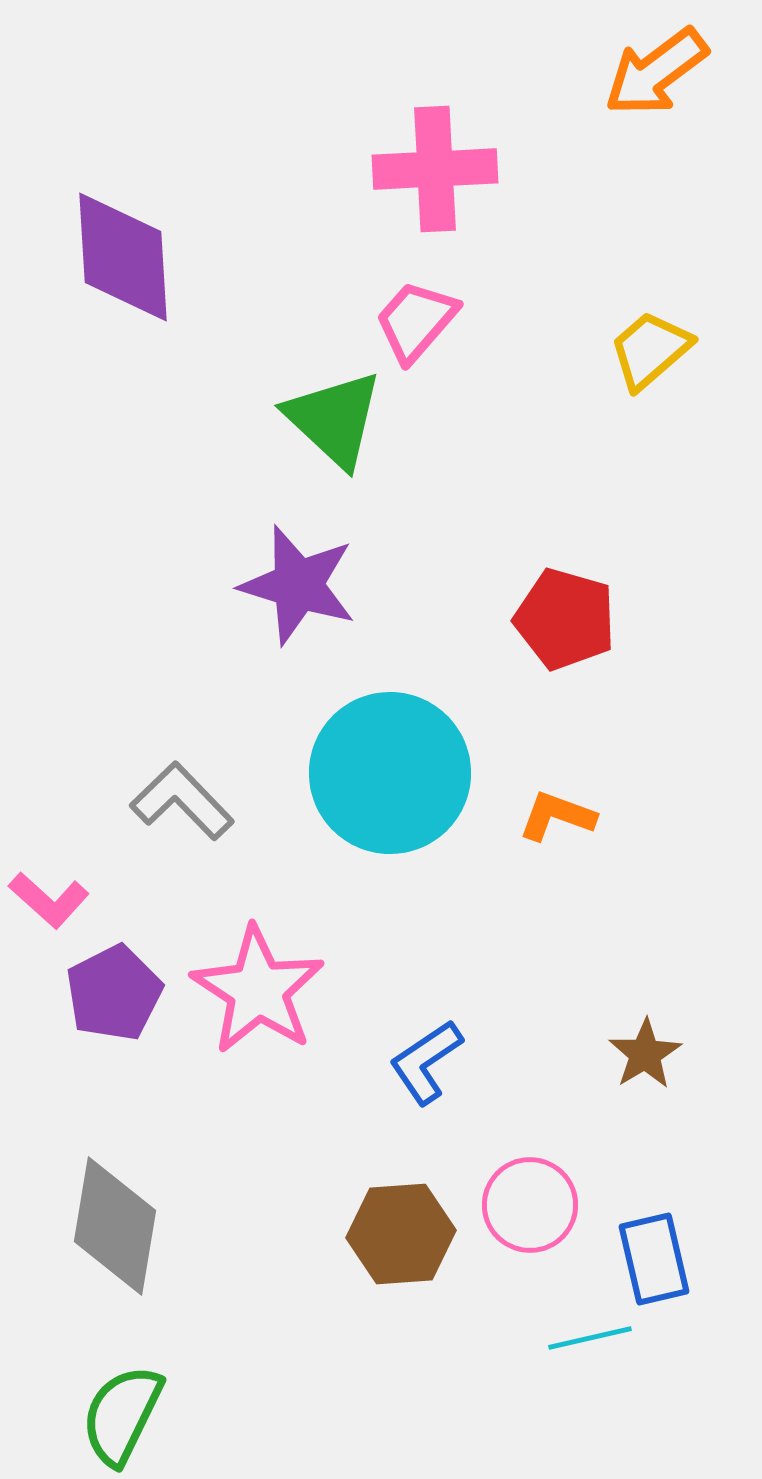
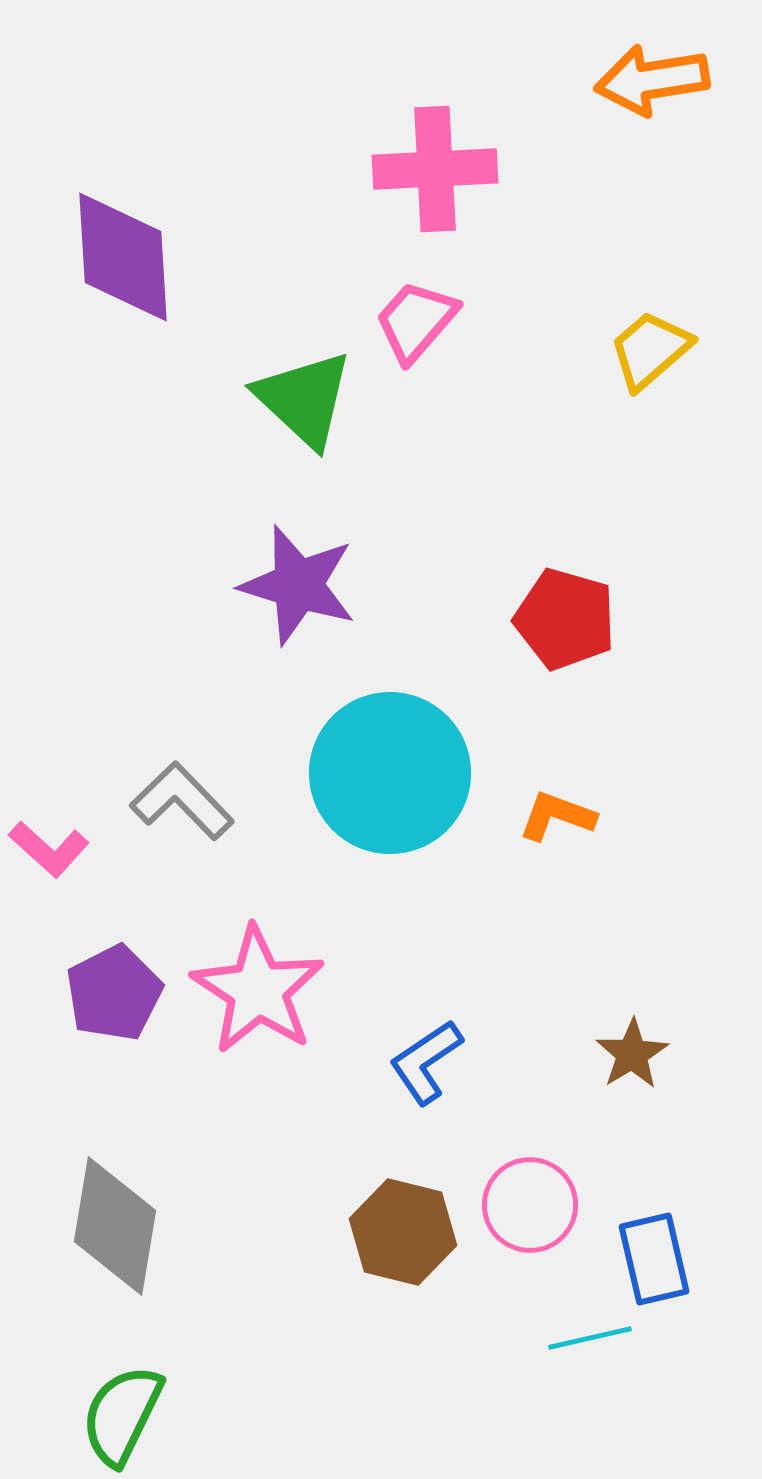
orange arrow: moved 4 px left, 8 px down; rotated 28 degrees clockwise
green triangle: moved 30 px left, 20 px up
pink L-shape: moved 51 px up
brown star: moved 13 px left
brown hexagon: moved 2 px right, 2 px up; rotated 18 degrees clockwise
